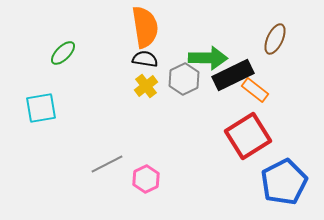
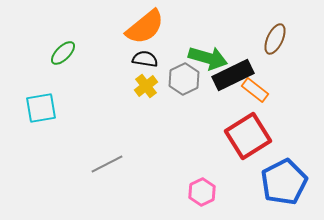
orange semicircle: rotated 60 degrees clockwise
green arrow: rotated 15 degrees clockwise
pink hexagon: moved 56 px right, 13 px down
